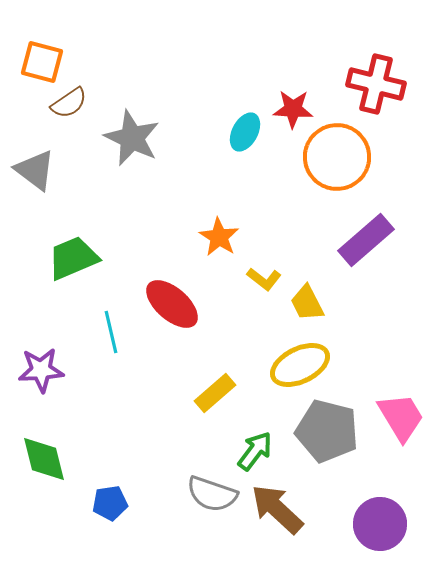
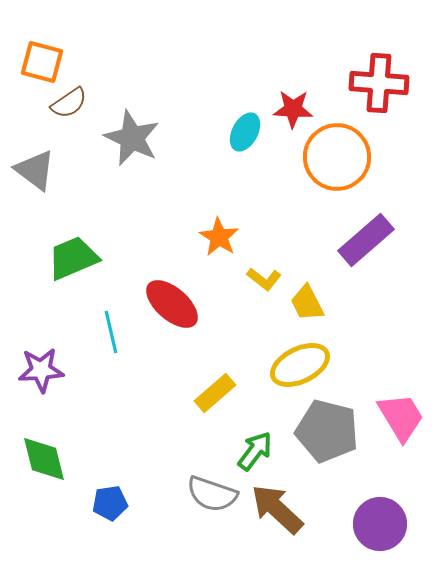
red cross: moved 3 px right, 1 px up; rotated 10 degrees counterclockwise
